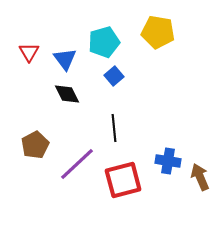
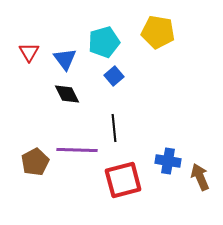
brown pentagon: moved 17 px down
purple line: moved 14 px up; rotated 45 degrees clockwise
